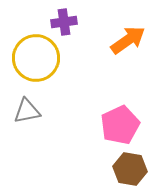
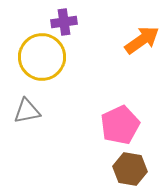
orange arrow: moved 14 px right
yellow circle: moved 6 px right, 1 px up
